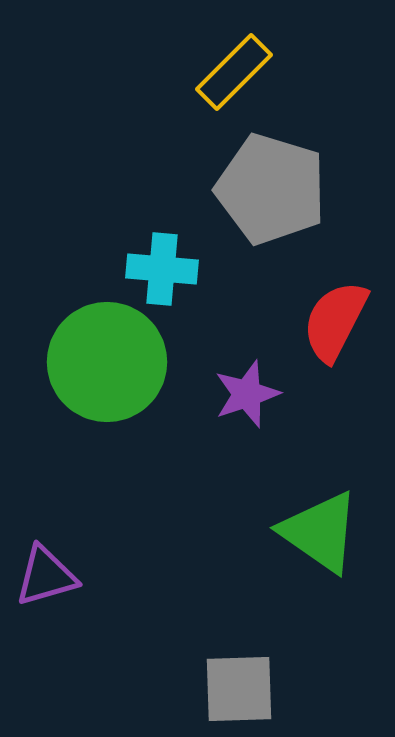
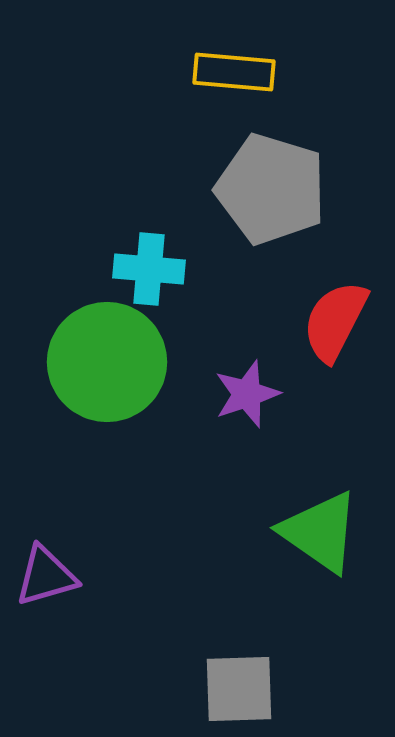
yellow rectangle: rotated 50 degrees clockwise
cyan cross: moved 13 px left
